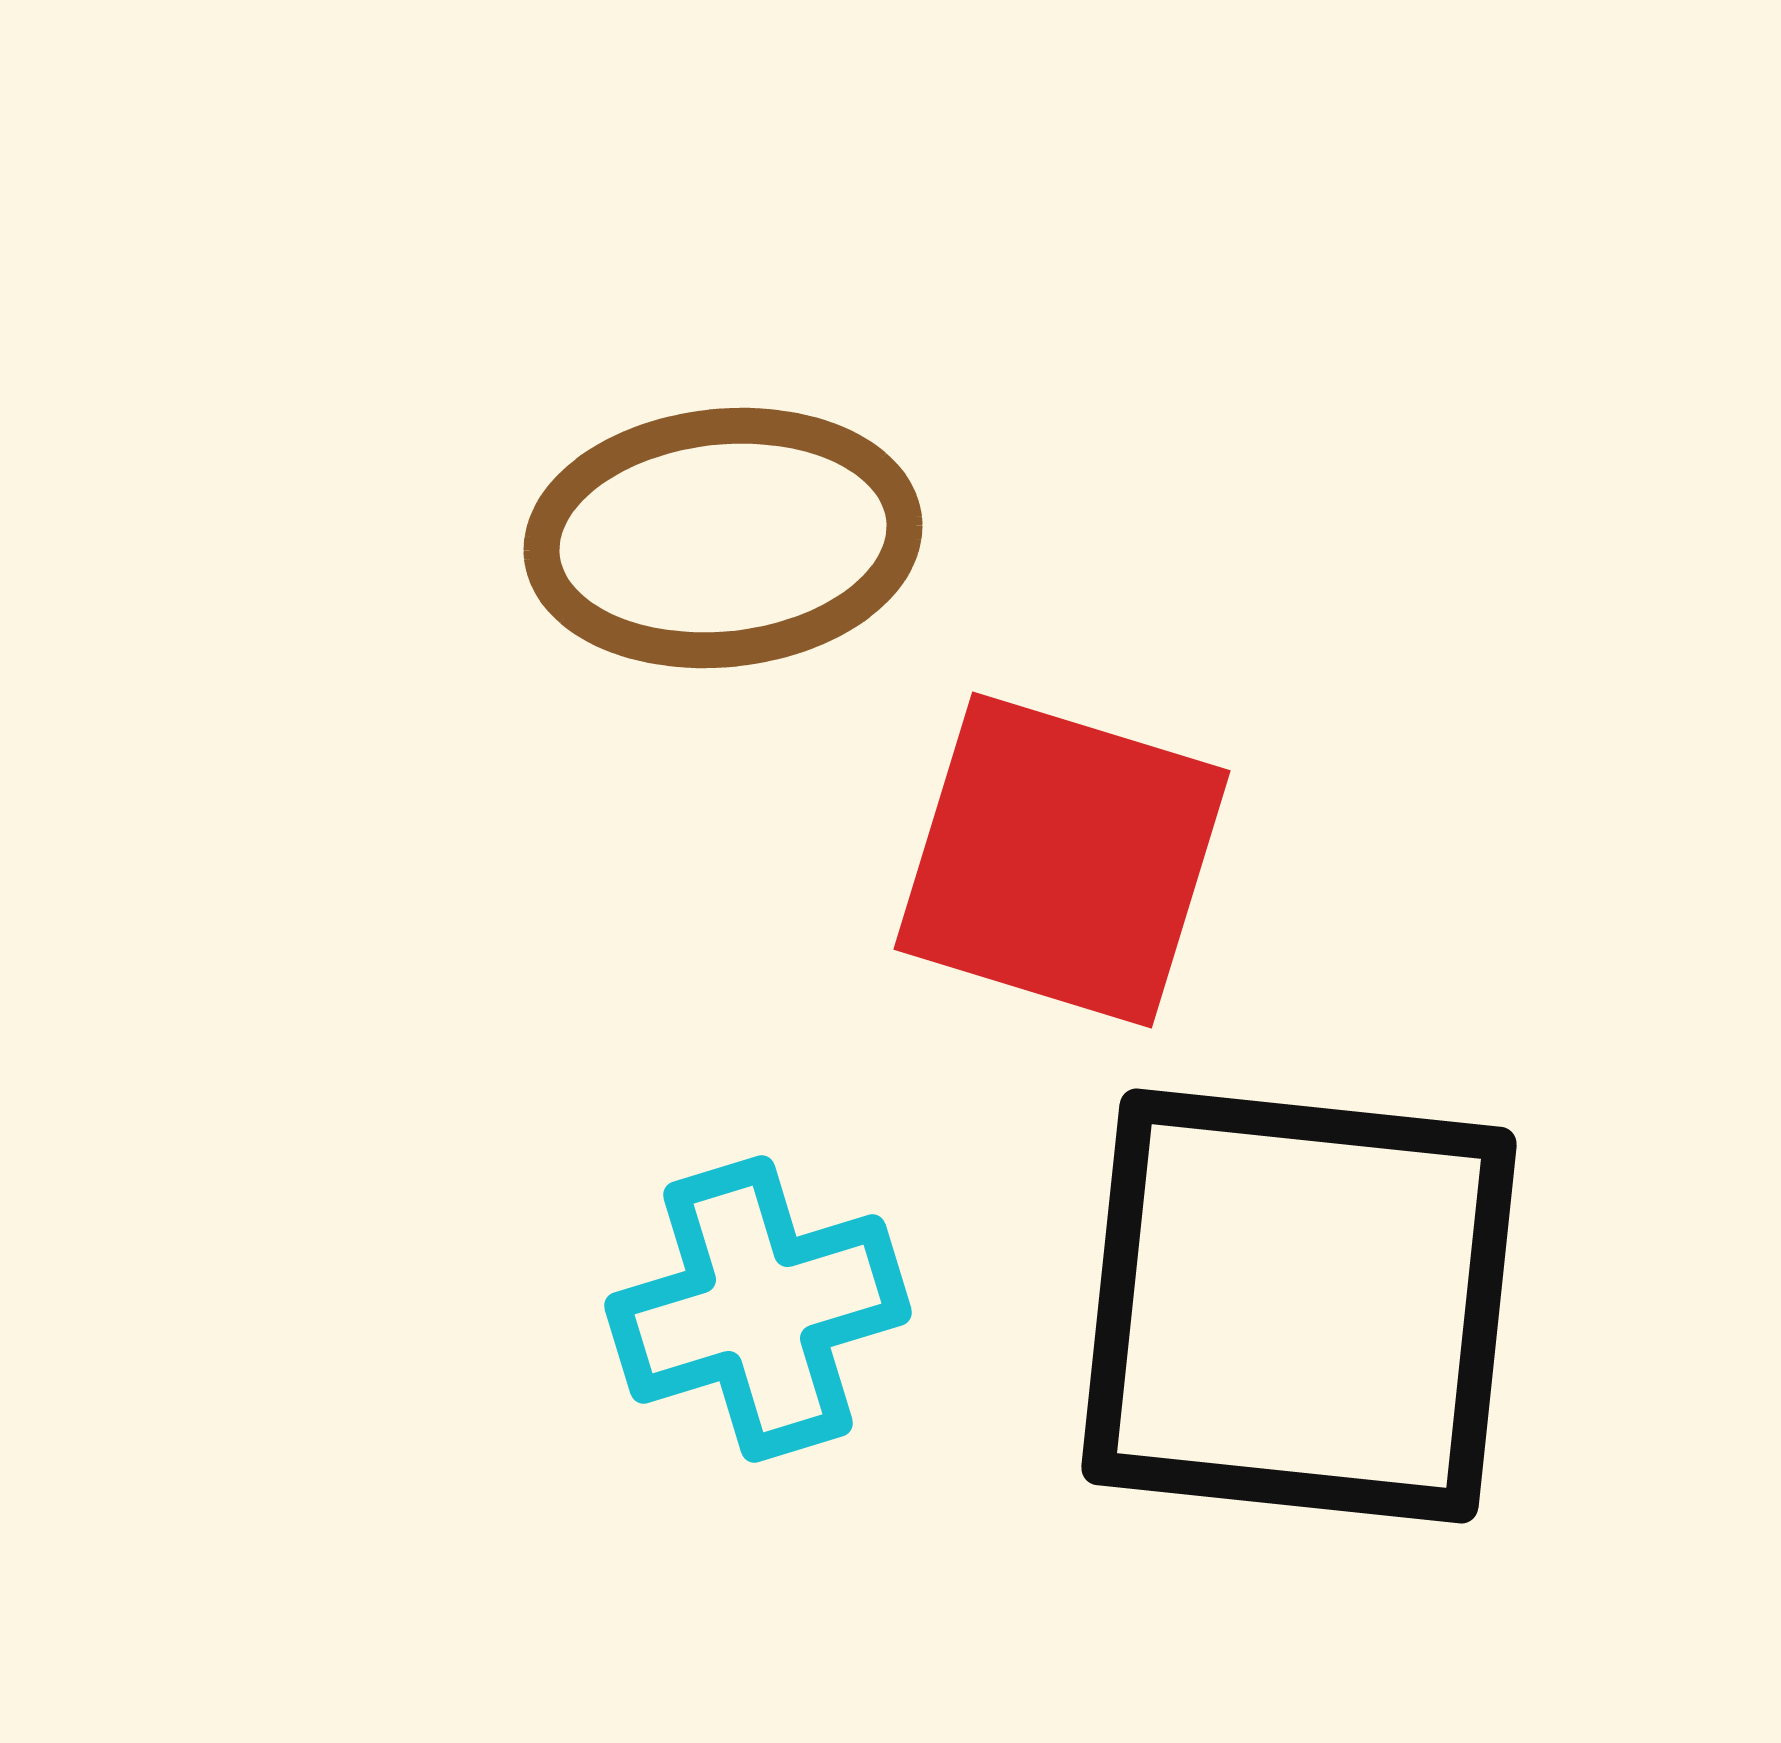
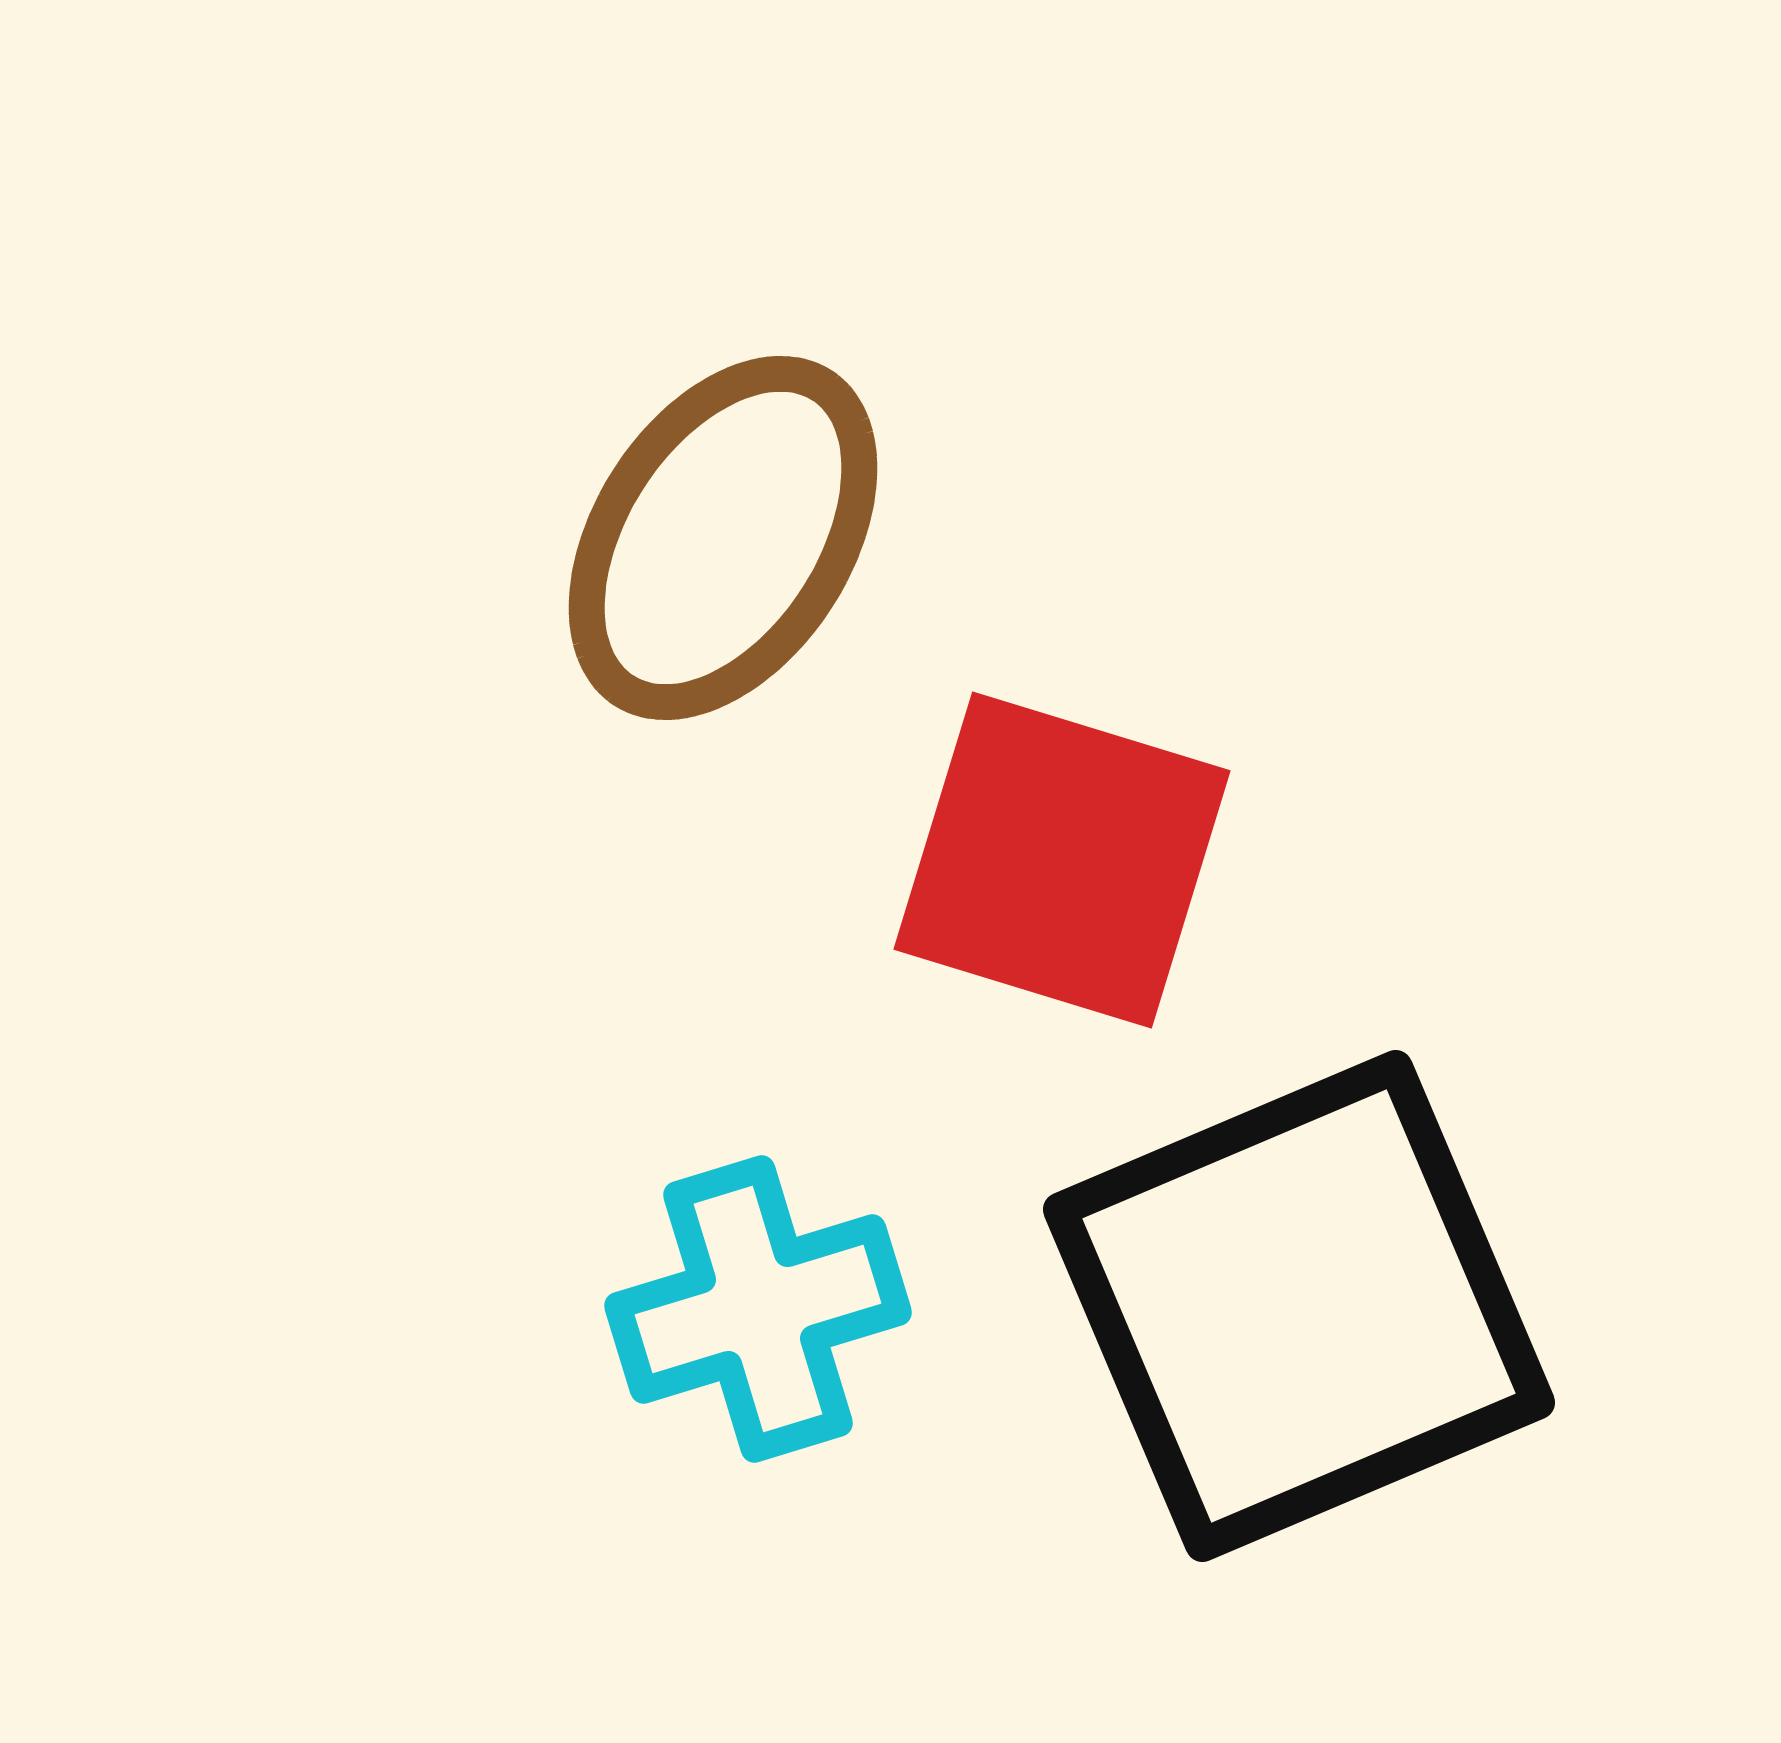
brown ellipse: rotated 51 degrees counterclockwise
black square: rotated 29 degrees counterclockwise
